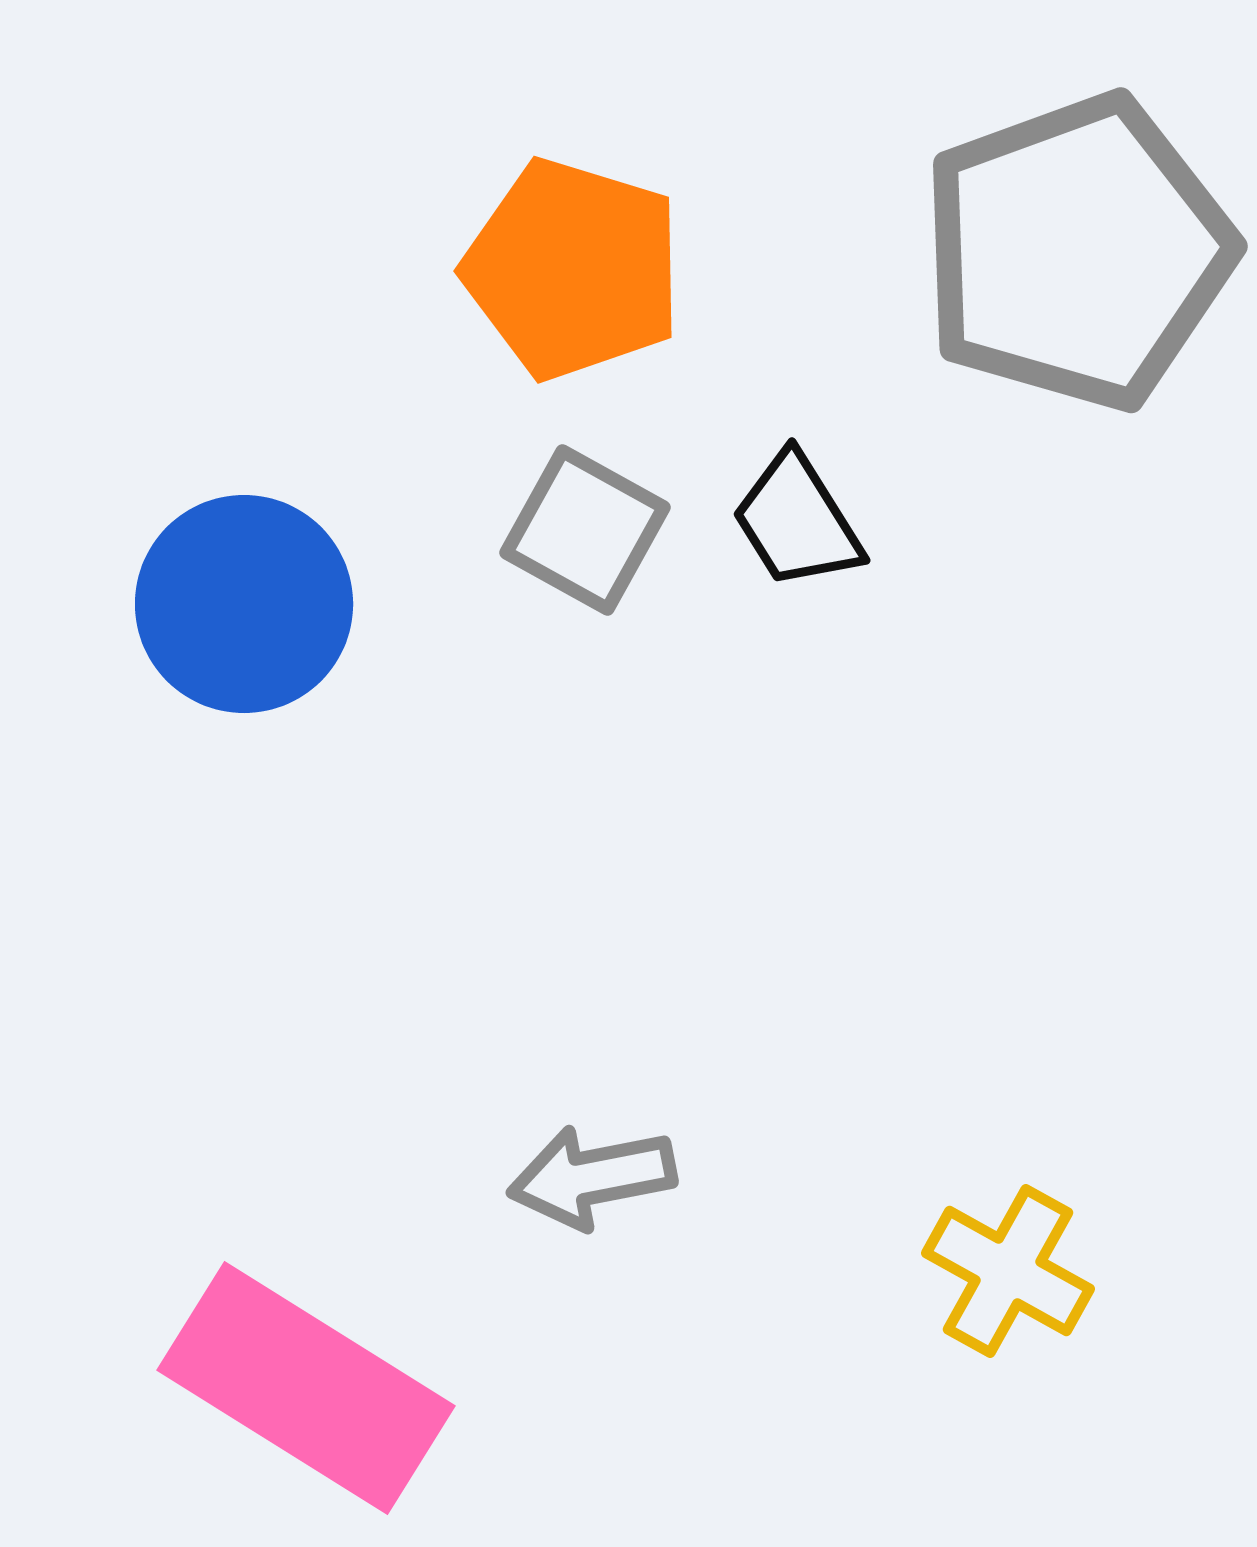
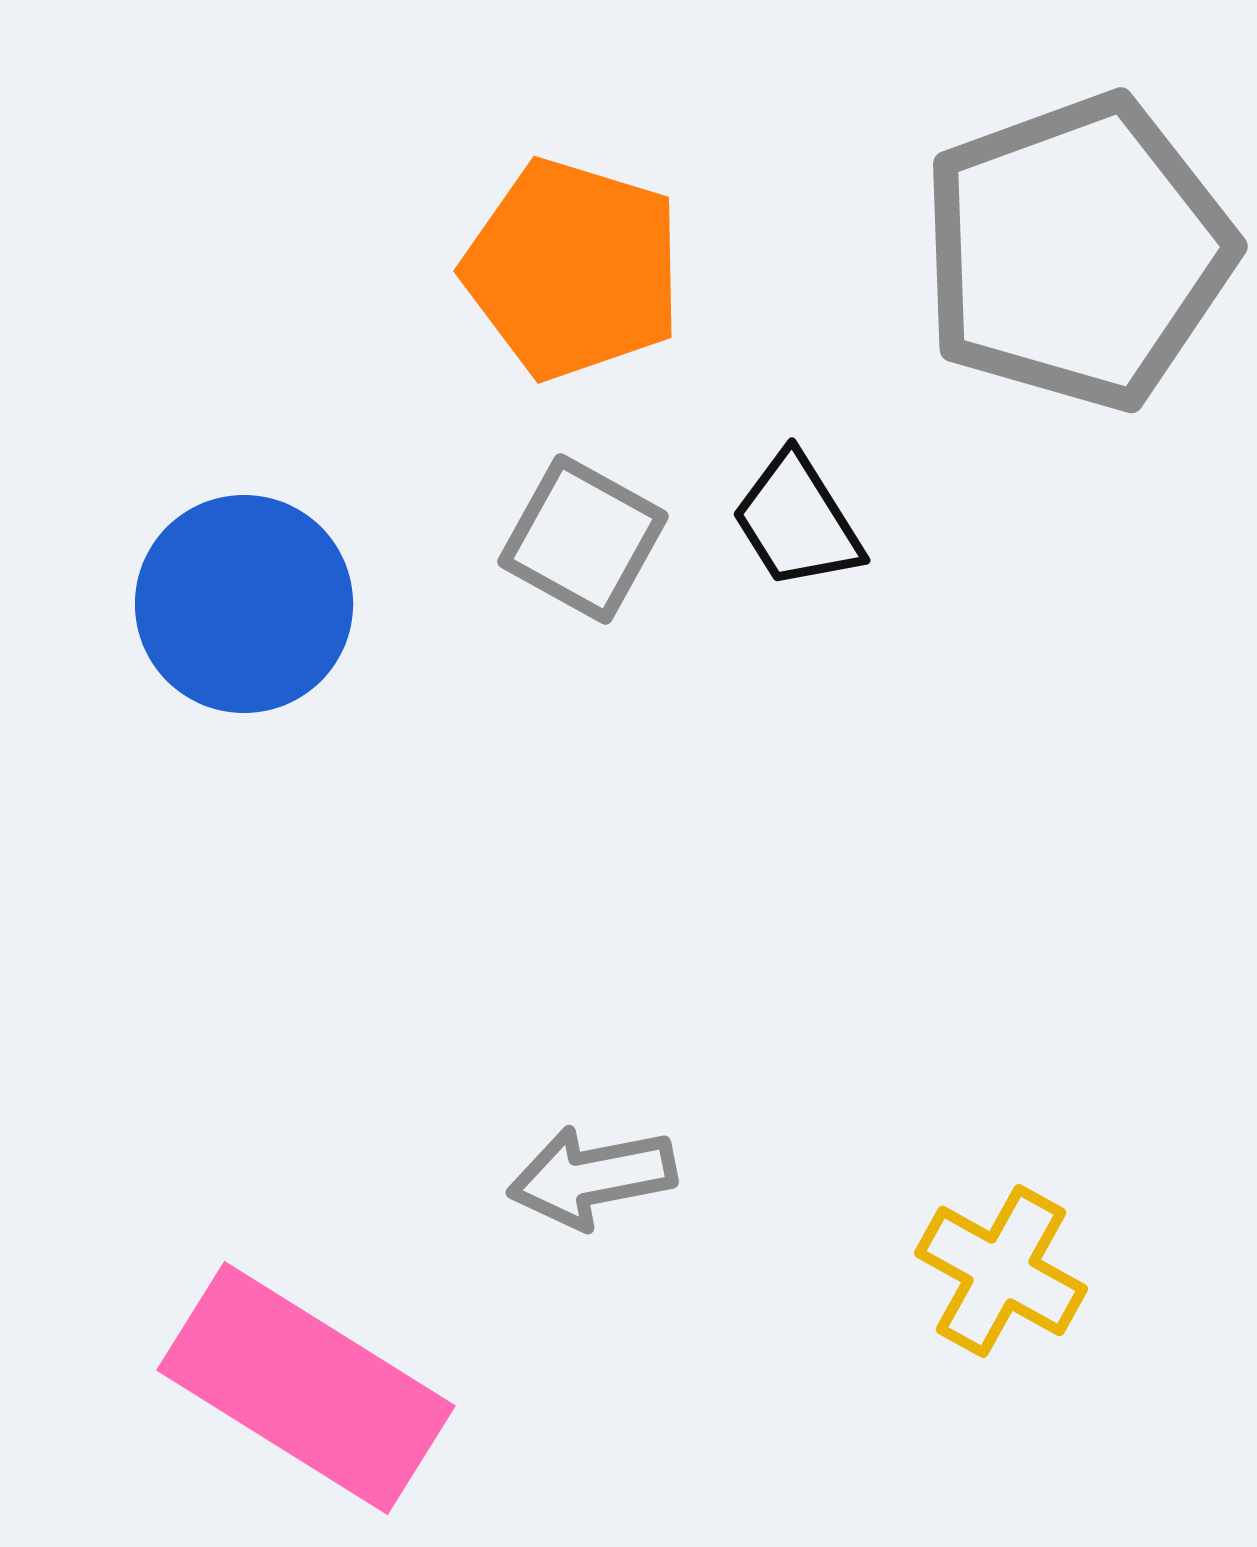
gray square: moved 2 px left, 9 px down
yellow cross: moved 7 px left
